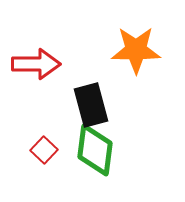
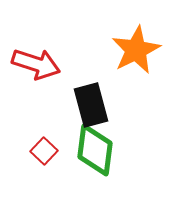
orange star: rotated 27 degrees counterclockwise
red arrow: rotated 18 degrees clockwise
red square: moved 1 px down
